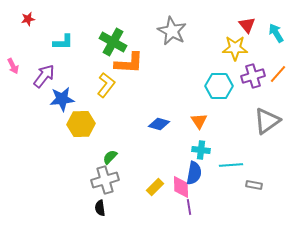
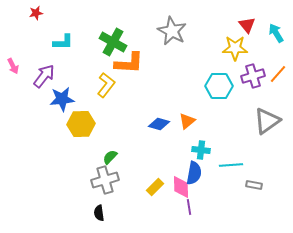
red star: moved 8 px right, 6 px up
orange triangle: moved 12 px left; rotated 24 degrees clockwise
black semicircle: moved 1 px left, 5 px down
